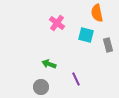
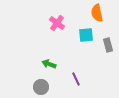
cyan square: rotated 21 degrees counterclockwise
